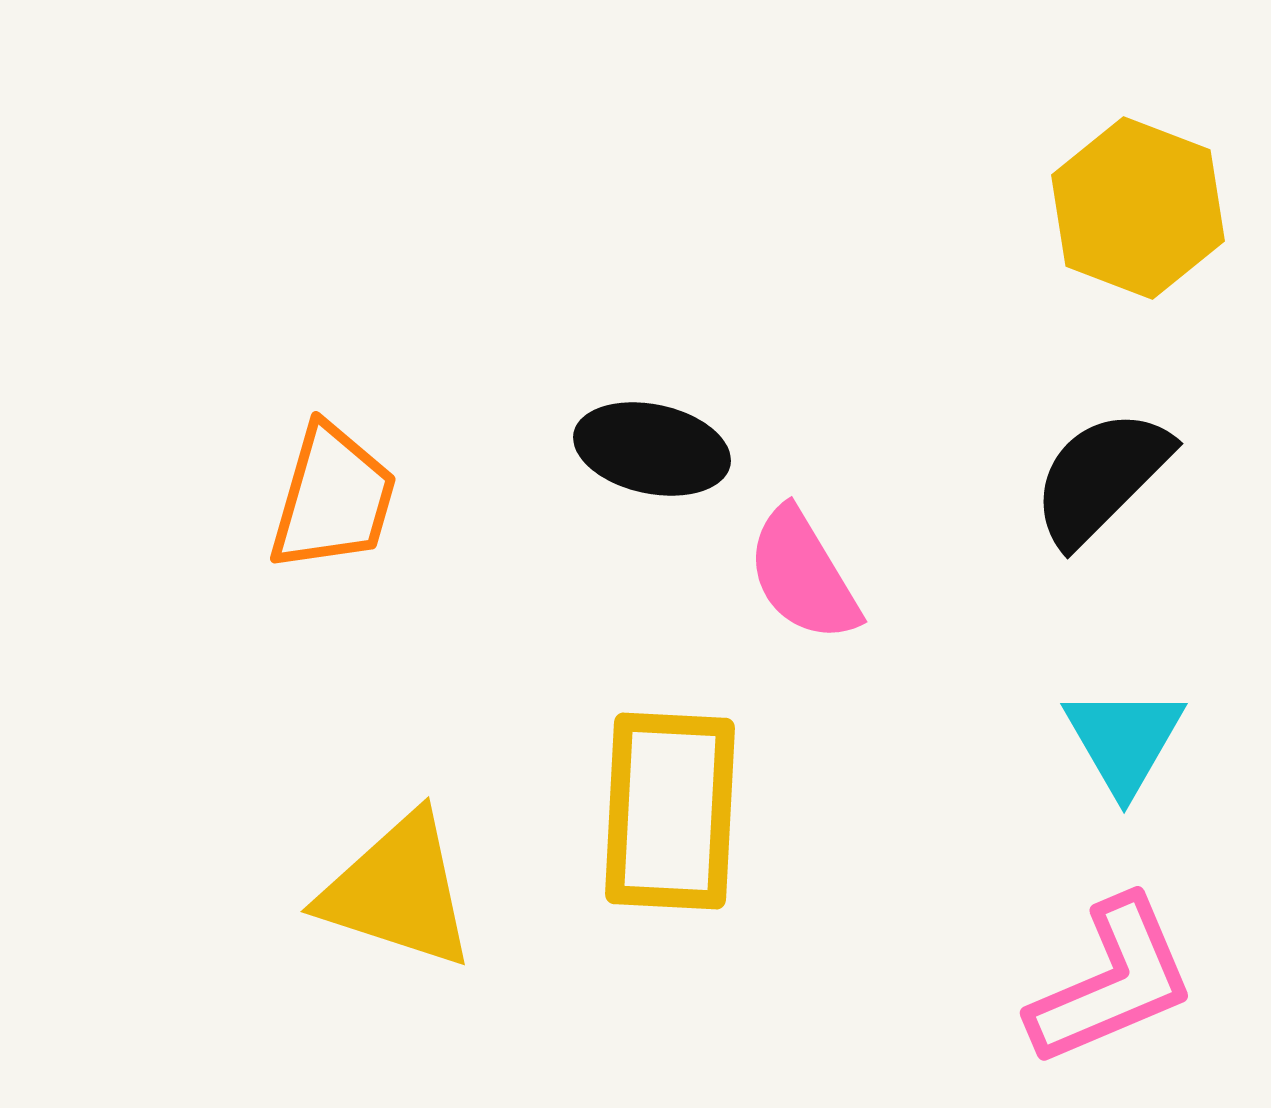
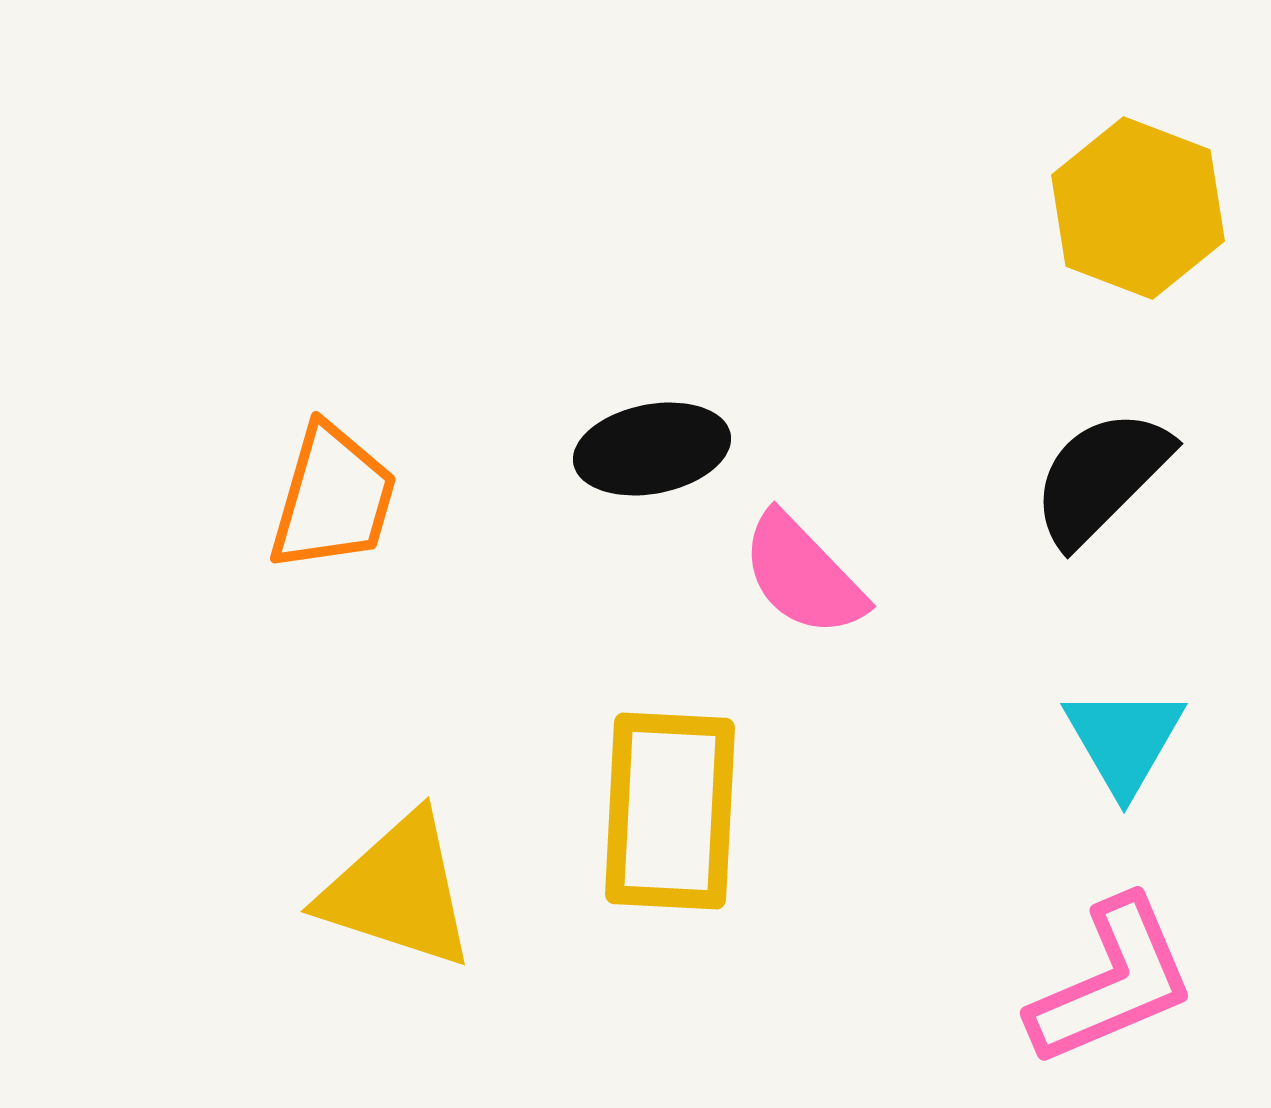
black ellipse: rotated 23 degrees counterclockwise
pink semicircle: rotated 13 degrees counterclockwise
